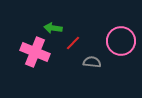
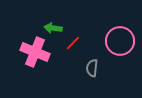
pink circle: moved 1 px left
gray semicircle: moved 6 px down; rotated 90 degrees counterclockwise
